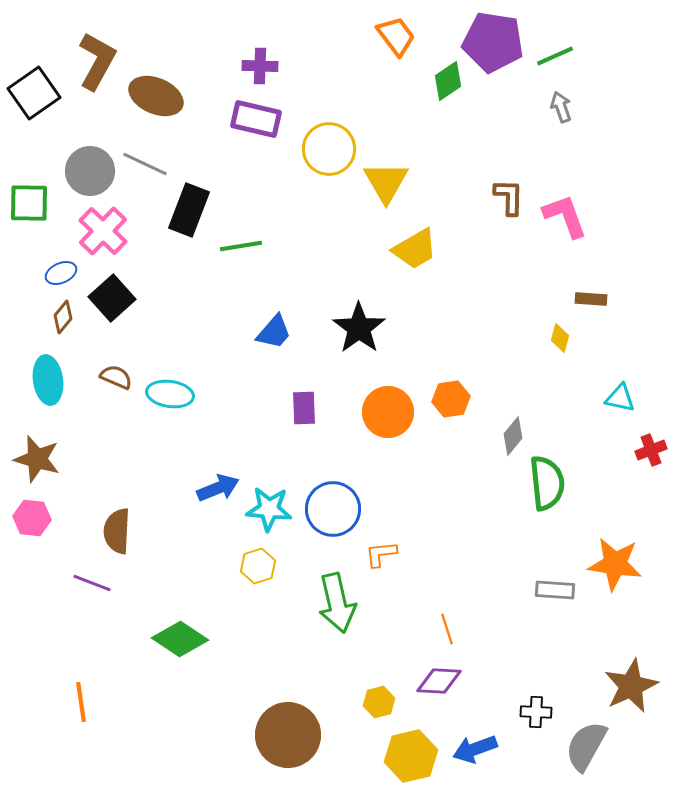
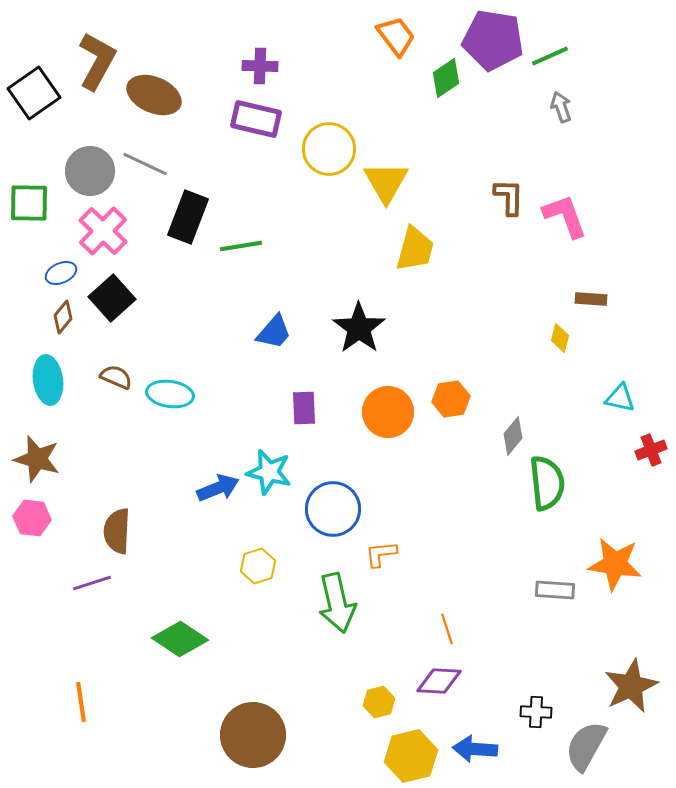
purple pentagon at (493, 42): moved 2 px up
green line at (555, 56): moved 5 px left
green diamond at (448, 81): moved 2 px left, 3 px up
brown ellipse at (156, 96): moved 2 px left, 1 px up
black rectangle at (189, 210): moved 1 px left, 7 px down
yellow trapezoid at (415, 249): rotated 45 degrees counterclockwise
cyan star at (269, 509): moved 37 px up; rotated 9 degrees clockwise
purple line at (92, 583): rotated 39 degrees counterclockwise
brown circle at (288, 735): moved 35 px left
blue arrow at (475, 749): rotated 24 degrees clockwise
